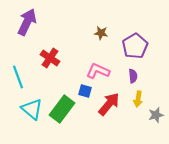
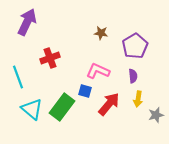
red cross: rotated 36 degrees clockwise
green rectangle: moved 2 px up
